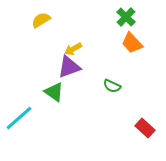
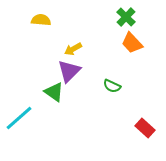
yellow semicircle: rotated 36 degrees clockwise
purple triangle: moved 4 px down; rotated 25 degrees counterclockwise
